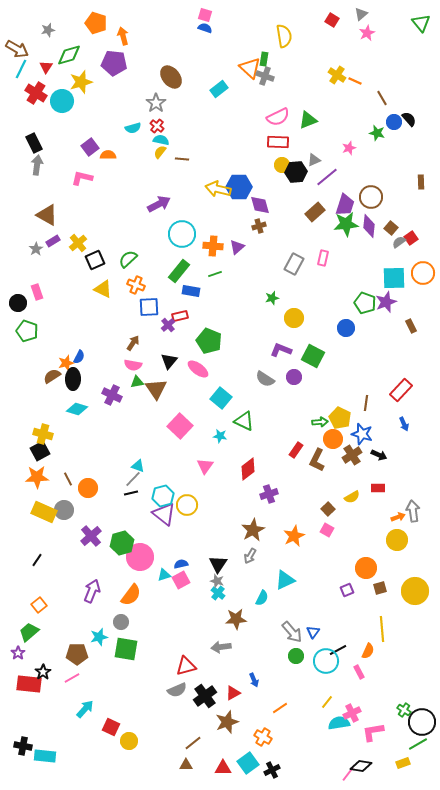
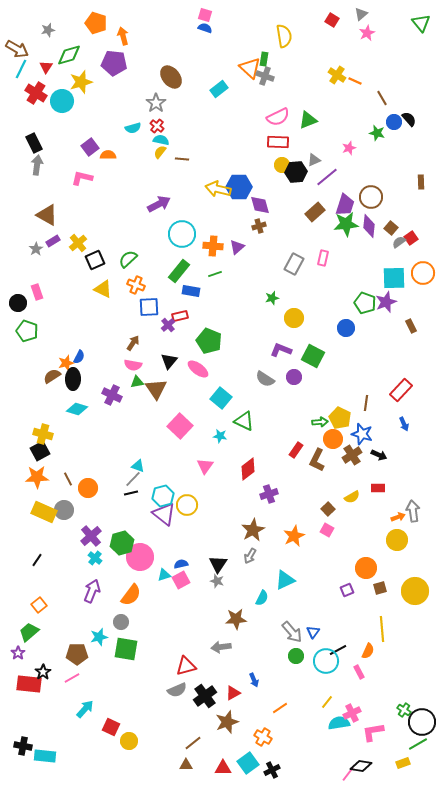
cyan cross at (218, 593): moved 123 px left, 35 px up
